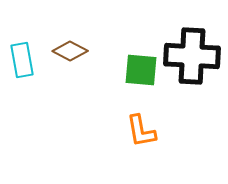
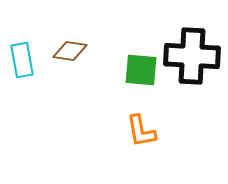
brown diamond: rotated 20 degrees counterclockwise
